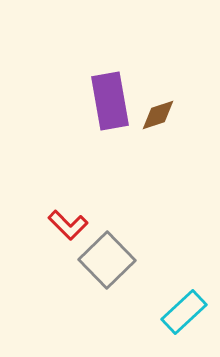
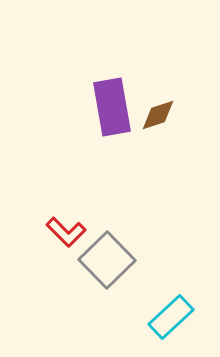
purple rectangle: moved 2 px right, 6 px down
red L-shape: moved 2 px left, 7 px down
cyan rectangle: moved 13 px left, 5 px down
